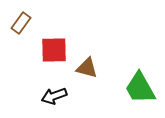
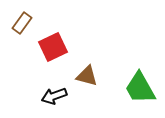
brown rectangle: moved 1 px right
red square: moved 1 px left, 3 px up; rotated 24 degrees counterclockwise
brown triangle: moved 8 px down
